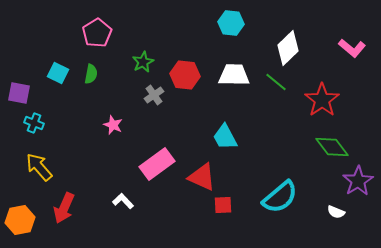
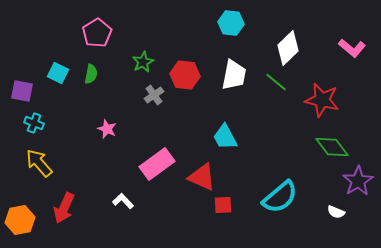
white trapezoid: rotated 100 degrees clockwise
purple square: moved 3 px right, 2 px up
red star: rotated 24 degrees counterclockwise
pink star: moved 6 px left, 4 px down
yellow arrow: moved 4 px up
